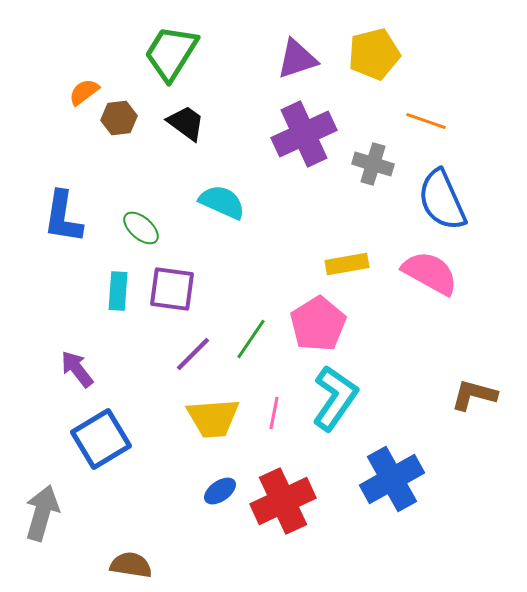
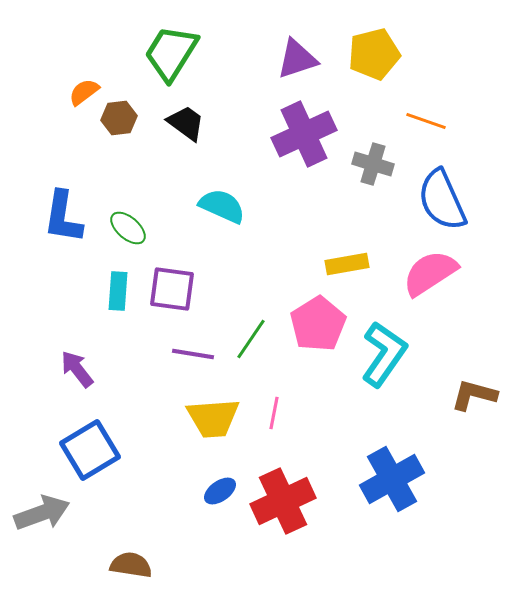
cyan semicircle: moved 4 px down
green ellipse: moved 13 px left
pink semicircle: rotated 62 degrees counterclockwise
purple line: rotated 54 degrees clockwise
cyan L-shape: moved 49 px right, 44 px up
blue square: moved 11 px left, 11 px down
gray arrow: rotated 54 degrees clockwise
